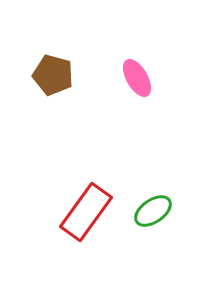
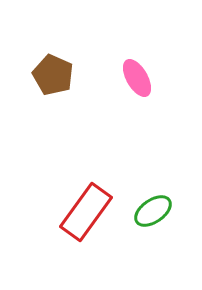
brown pentagon: rotated 9 degrees clockwise
